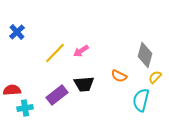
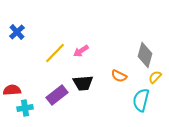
black trapezoid: moved 1 px left, 1 px up
